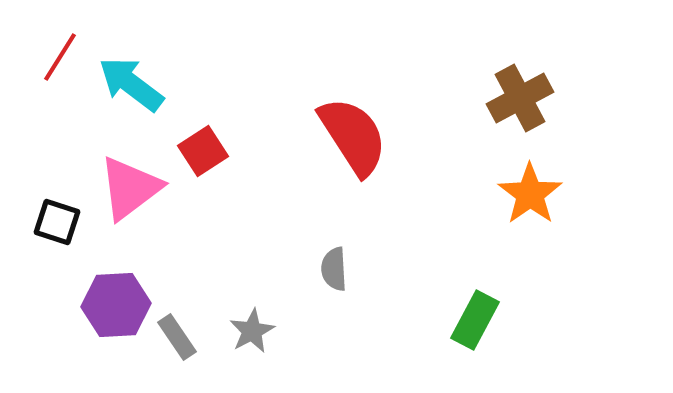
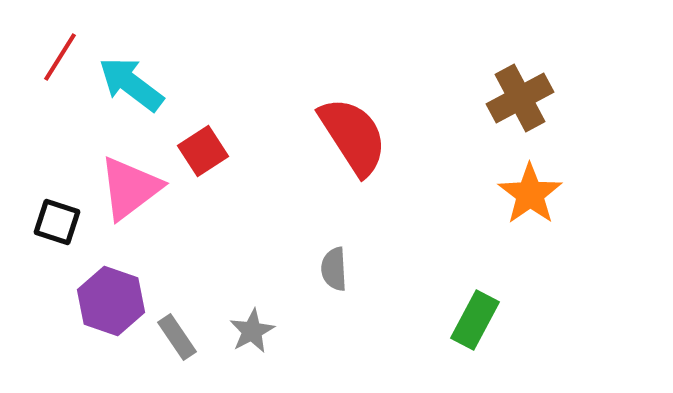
purple hexagon: moved 5 px left, 4 px up; rotated 22 degrees clockwise
